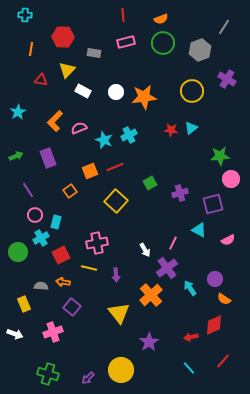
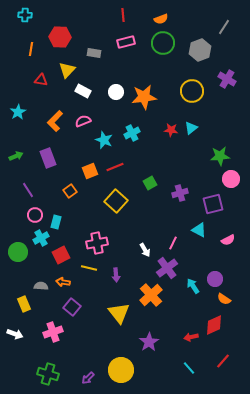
red hexagon at (63, 37): moved 3 px left
pink semicircle at (79, 128): moved 4 px right, 7 px up
cyan cross at (129, 135): moved 3 px right, 2 px up
cyan arrow at (190, 288): moved 3 px right, 2 px up
